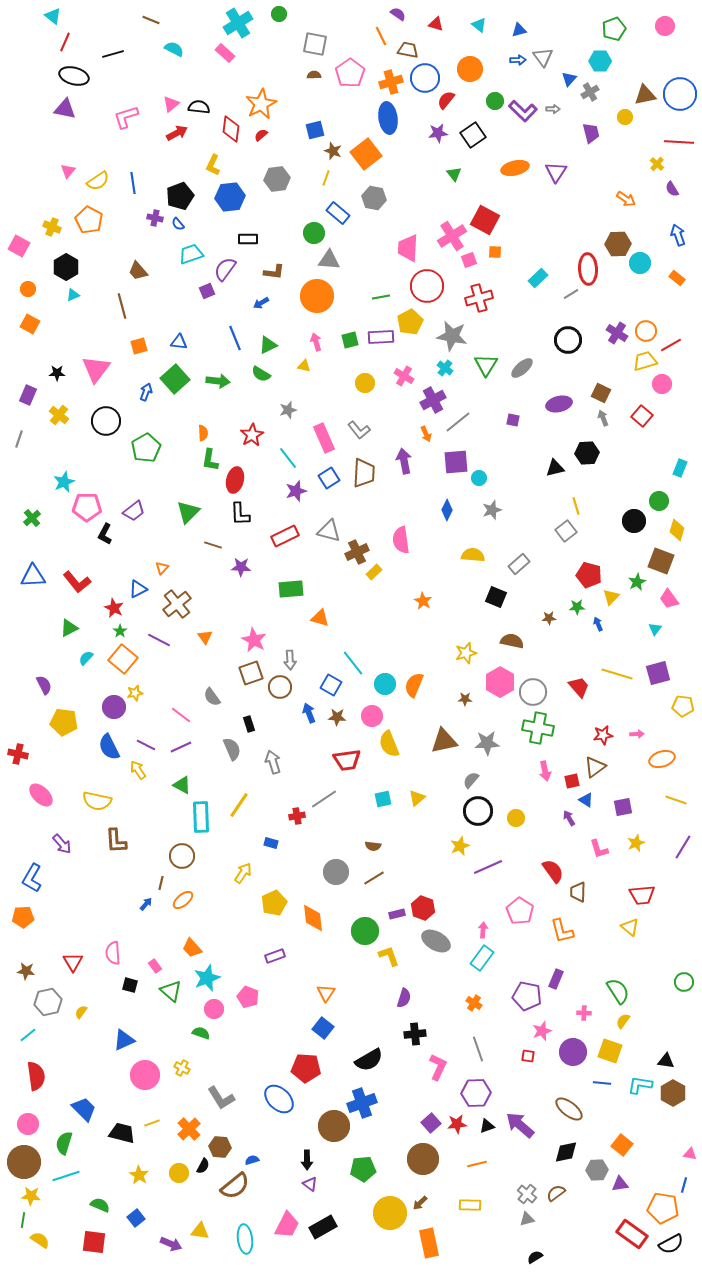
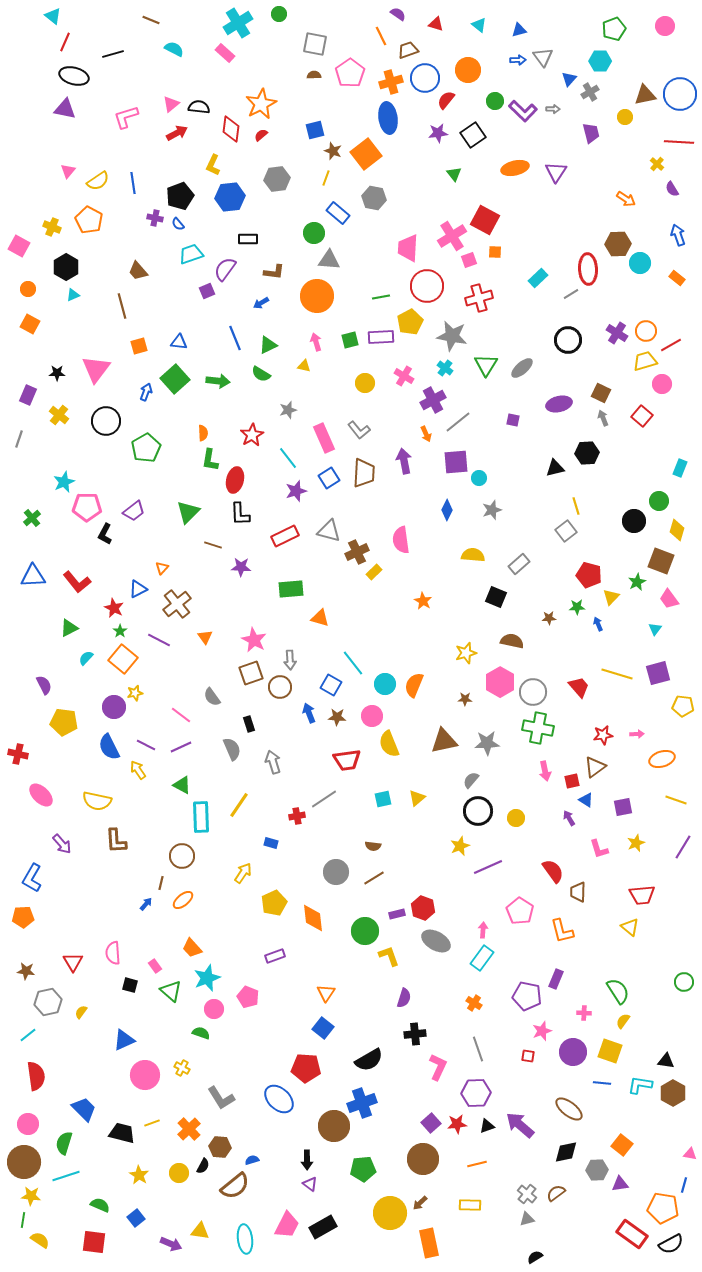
brown trapezoid at (408, 50): rotated 30 degrees counterclockwise
orange circle at (470, 69): moved 2 px left, 1 px down
